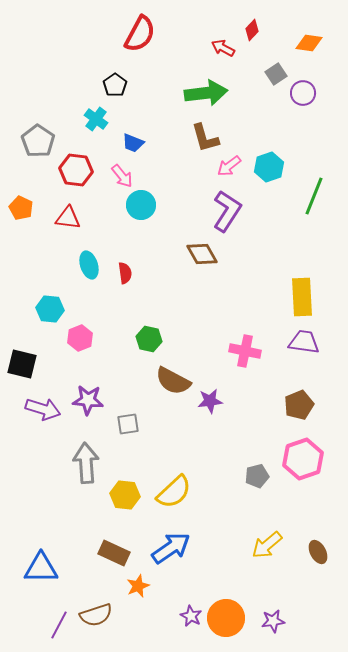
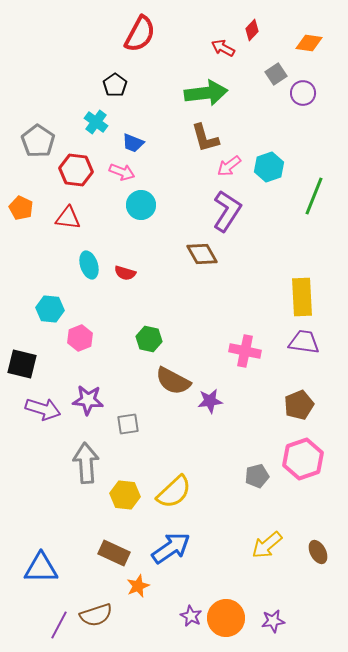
cyan cross at (96, 119): moved 3 px down
pink arrow at (122, 176): moved 4 px up; rotated 30 degrees counterclockwise
red semicircle at (125, 273): rotated 115 degrees clockwise
